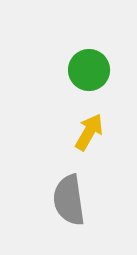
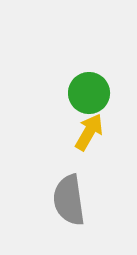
green circle: moved 23 px down
